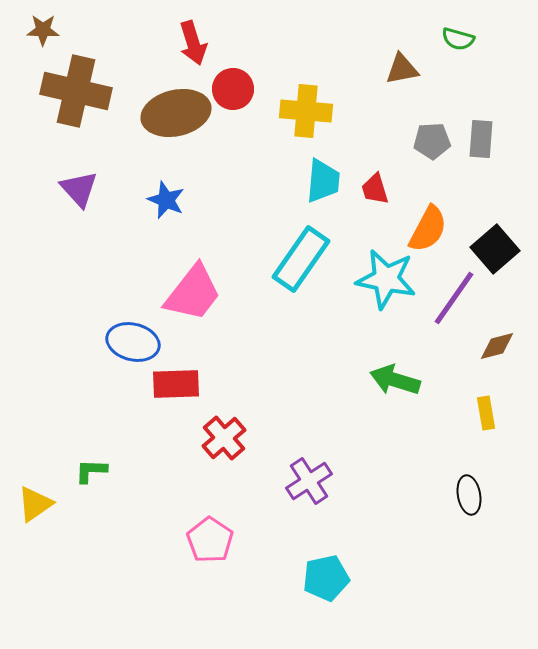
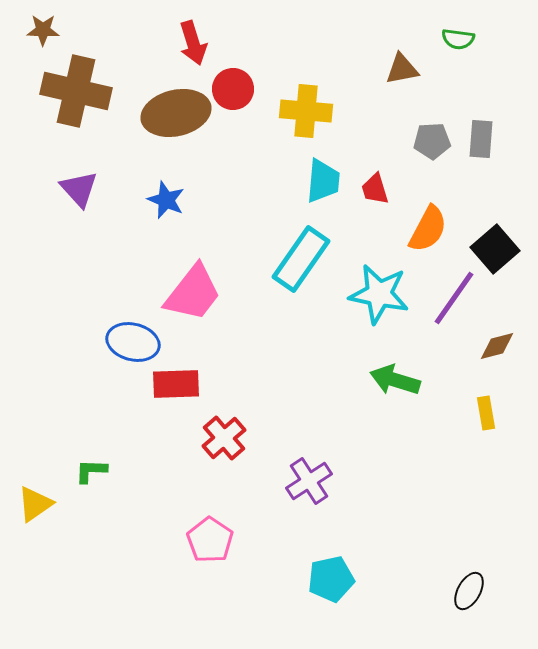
green semicircle: rotated 8 degrees counterclockwise
cyan star: moved 7 px left, 15 px down
black ellipse: moved 96 px down; rotated 39 degrees clockwise
cyan pentagon: moved 5 px right, 1 px down
